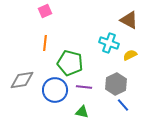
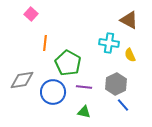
pink square: moved 14 px left, 3 px down; rotated 24 degrees counterclockwise
cyan cross: rotated 12 degrees counterclockwise
yellow semicircle: rotated 88 degrees counterclockwise
green pentagon: moved 2 px left; rotated 15 degrees clockwise
blue circle: moved 2 px left, 2 px down
green triangle: moved 2 px right
